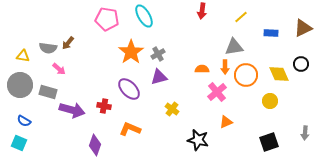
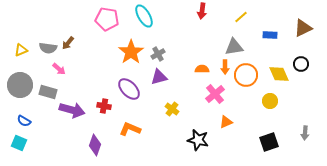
blue rectangle: moved 1 px left, 2 px down
yellow triangle: moved 2 px left, 6 px up; rotated 32 degrees counterclockwise
pink cross: moved 2 px left, 2 px down
